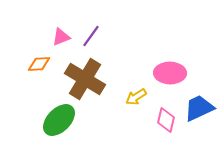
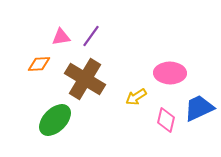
pink triangle: rotated 12 degrees clockwise
green ellipse: moved 4 px left
